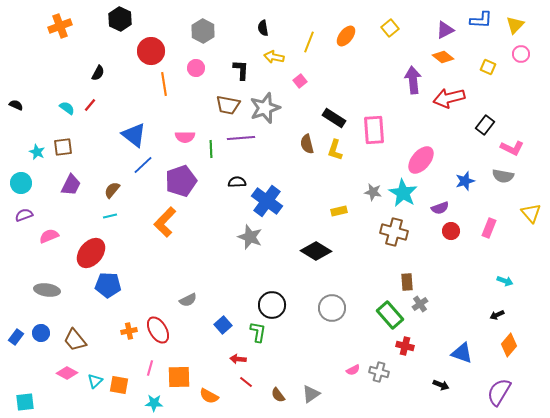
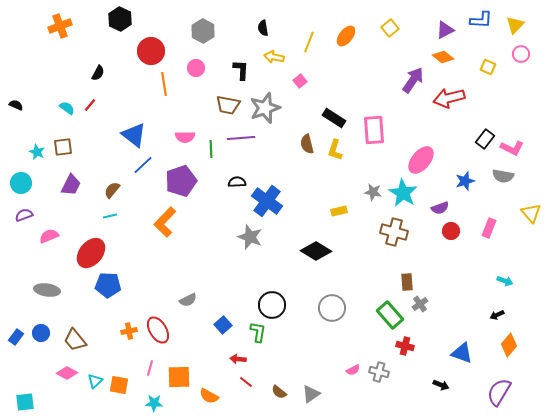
purple arrow at (413, 80): rotated 40 degrees clockwise
black rectangle at (485, 125): moved 14 px down
brown semicircle at (278, 395): moved 1 px right, 3 px up; rotated 14 degrees counterclockwise
